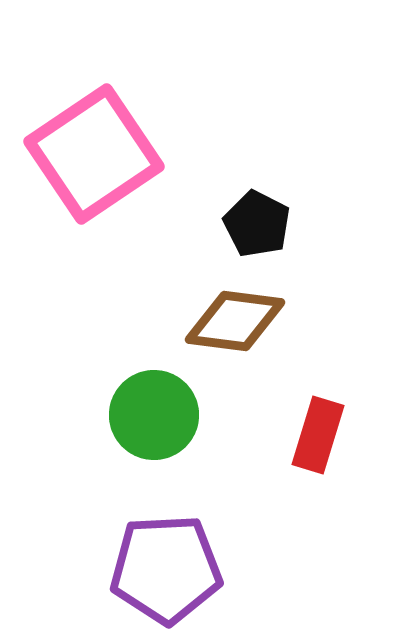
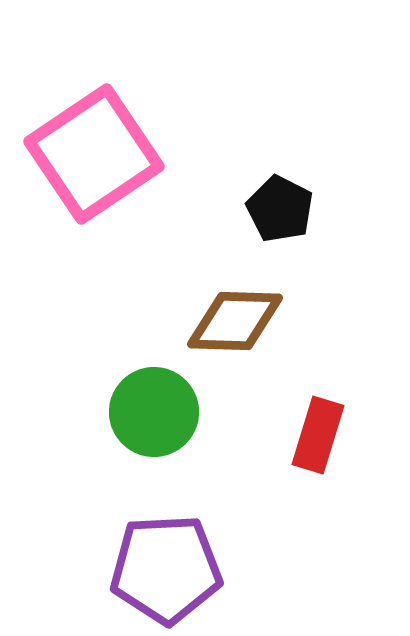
black pentagon: moved 23 px right, 15 px up
brown diamond: rotated 6 degrees counterclockwise
green circle: moved 3 px up
